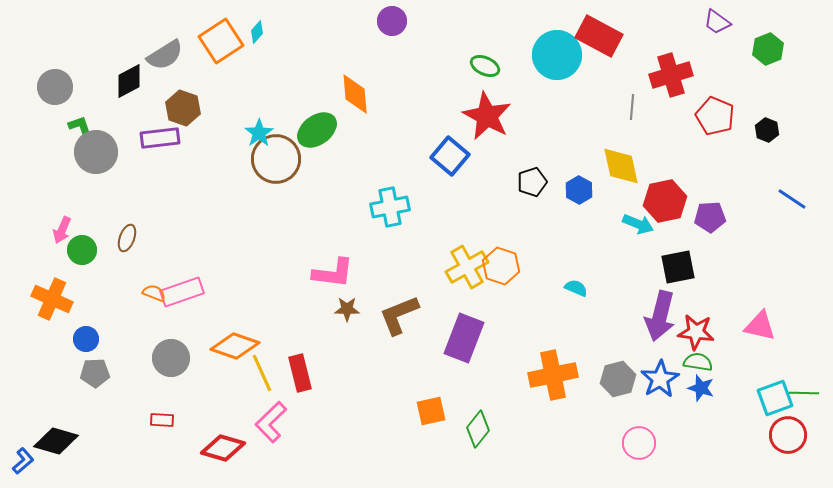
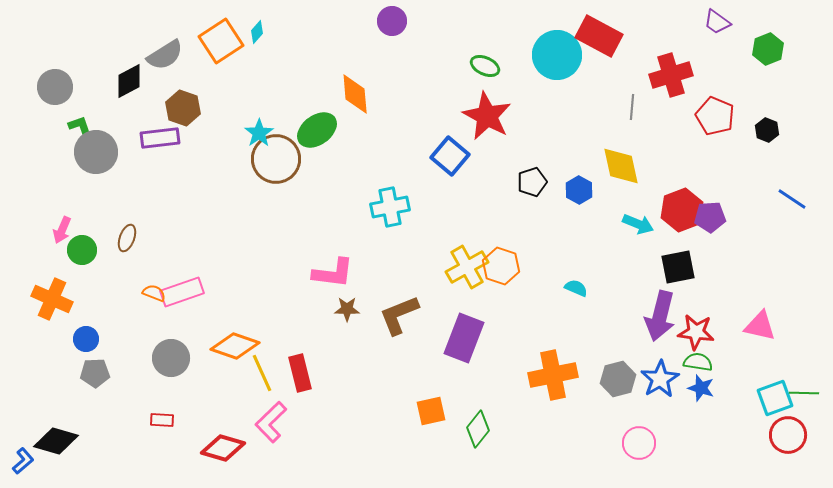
red hexagon at (665, 201): moved 17 px right, 9 px down; rotated 9 degrees counterclockwise
